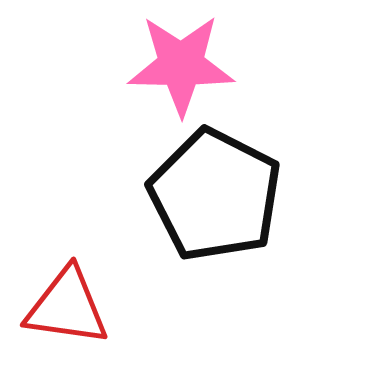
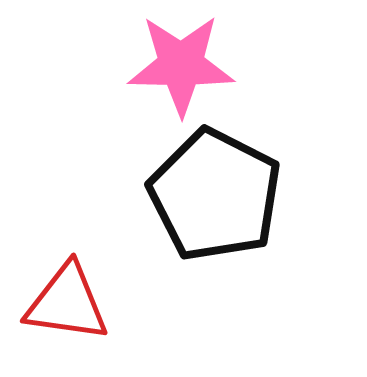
red triangle: moved 4 px up
